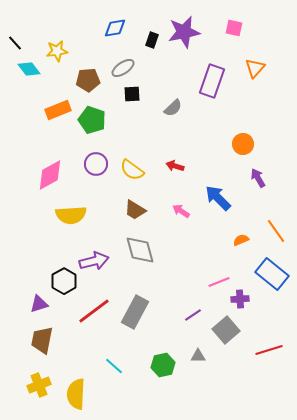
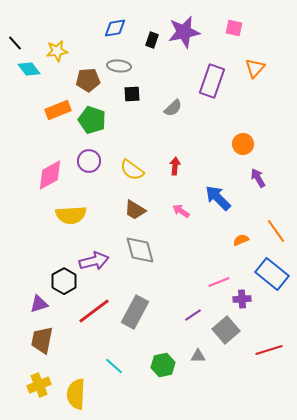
gray ellipse at (123, 68): moved 4 px left, 2 px up; rotated 40 degrees clockwise
purple circle at (96, 164): moved 7 px left, 3 px up
red arrow at (175, 166): rotated 78 degrees clockwise
purple cross at (240, 299): moved 2 px right
